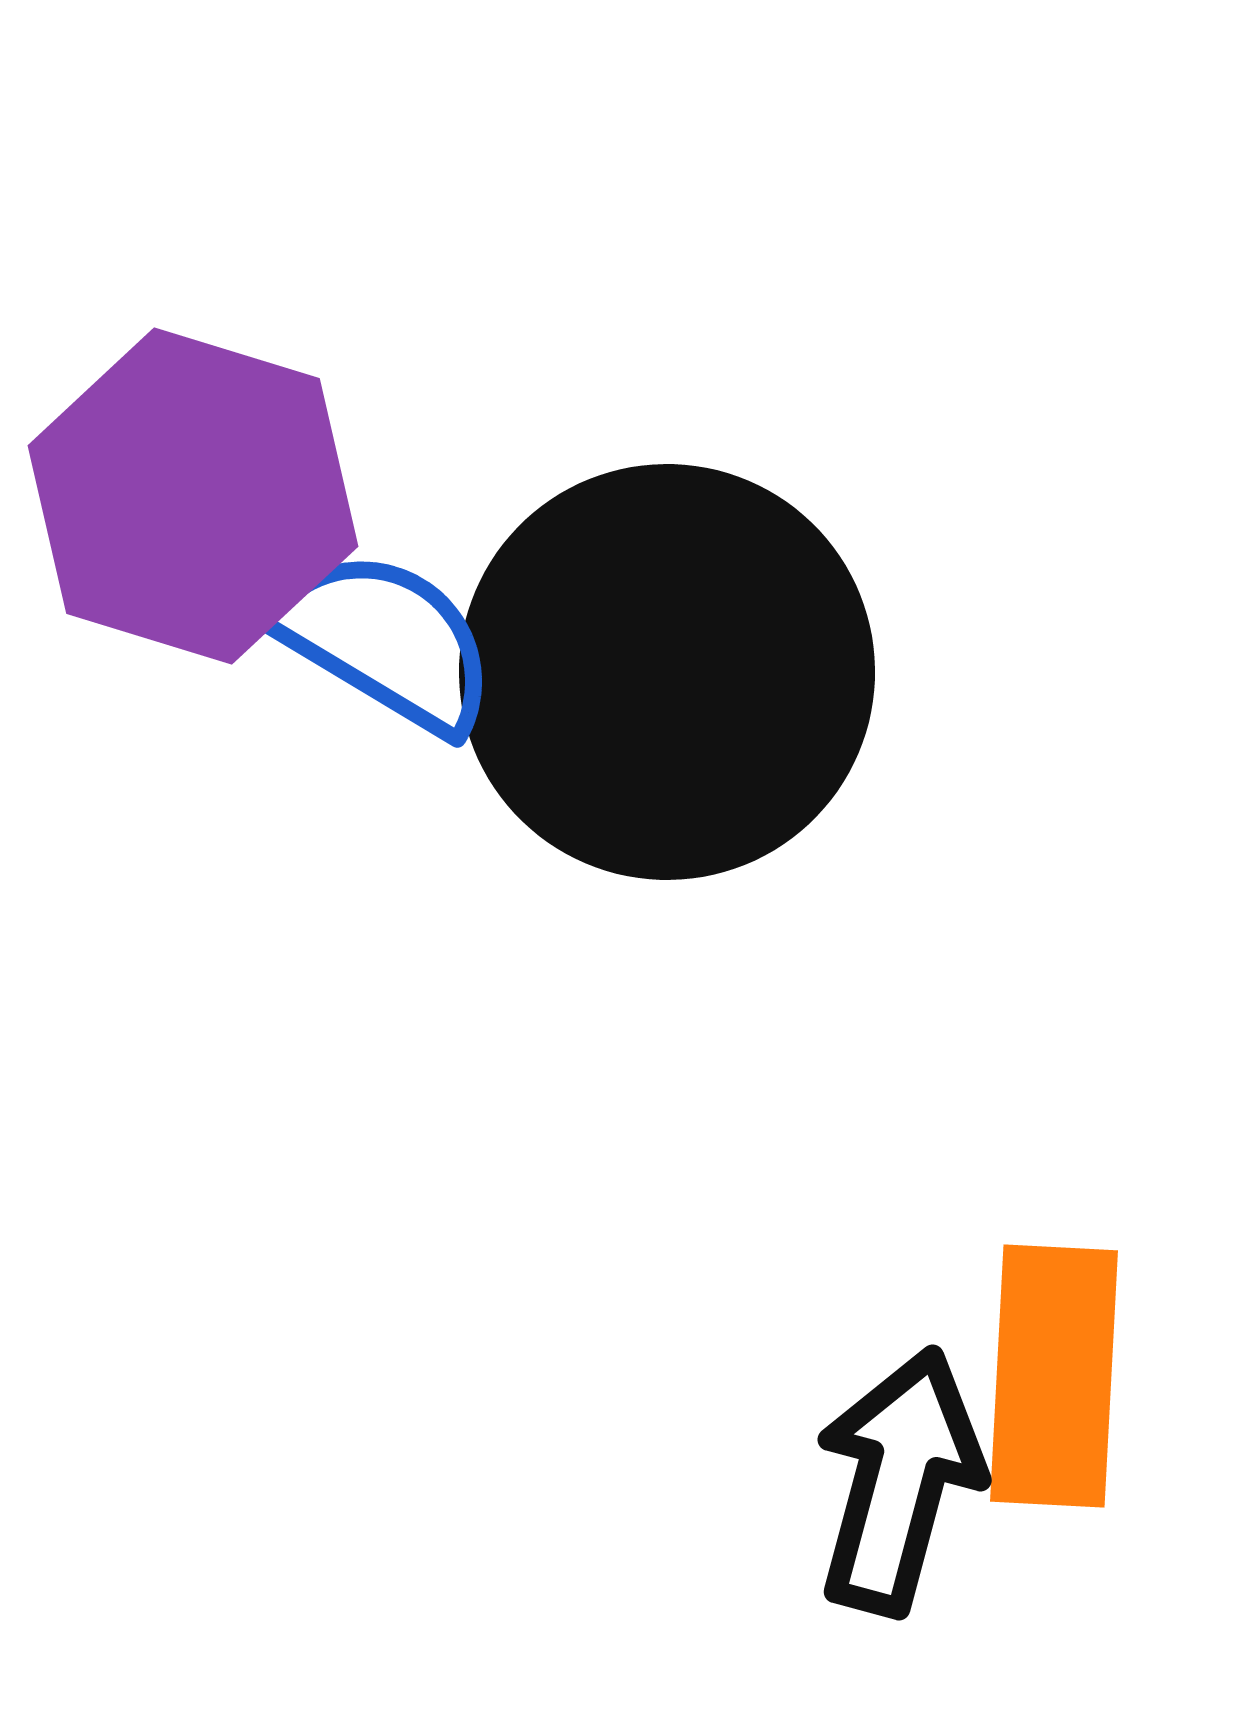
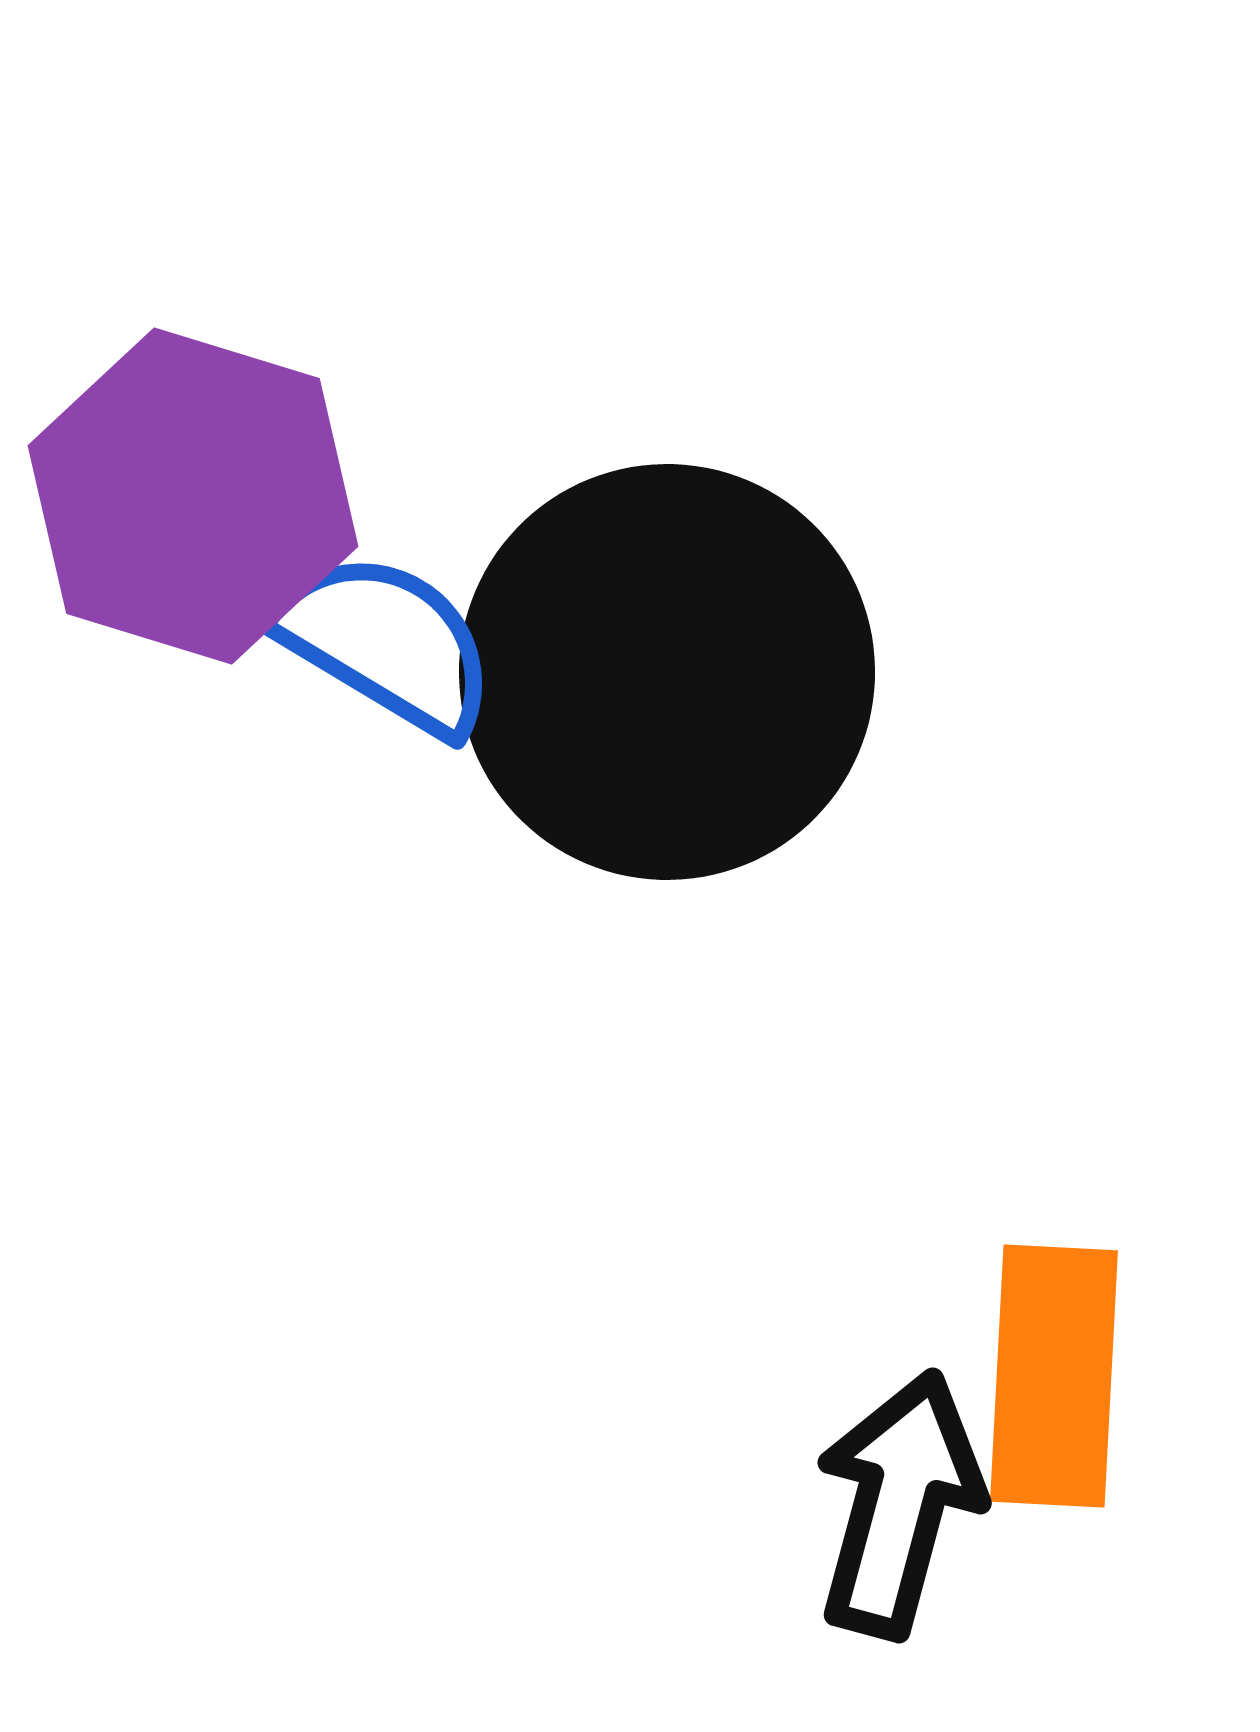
blue semicircle: moved 2 px down
black arrow: moved 23 px down
